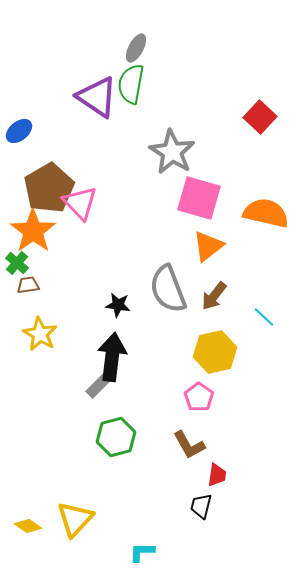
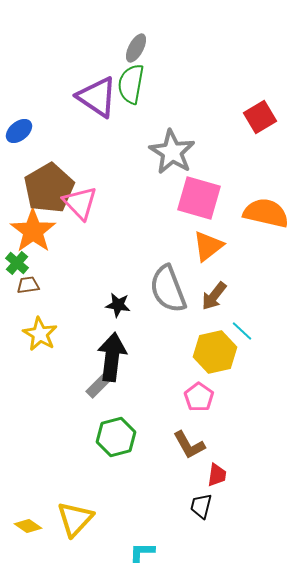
red square: rotated 16 degrees clockwise
cyan line: moved 22 px left, 14 px down
